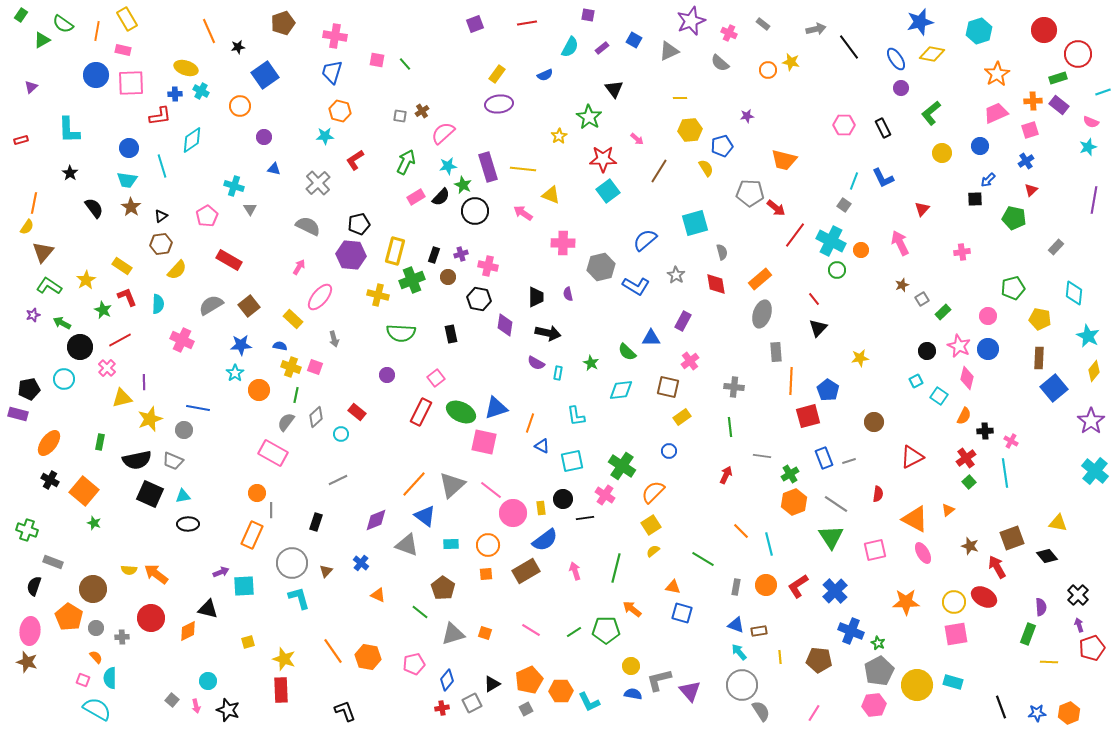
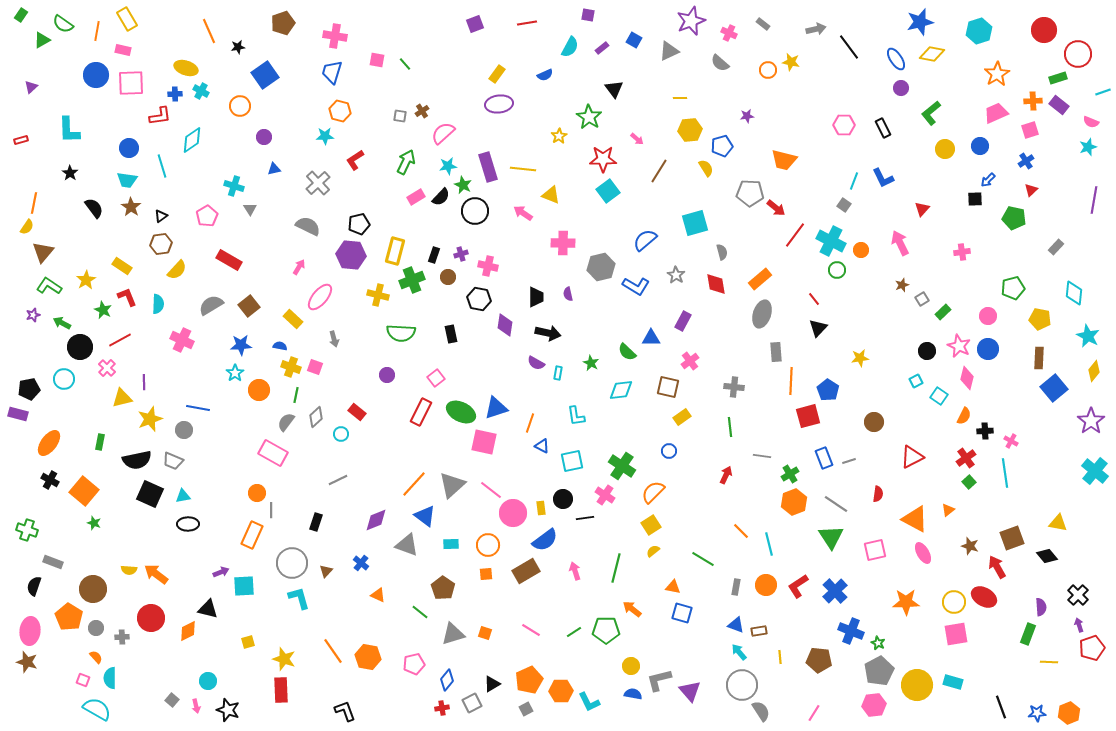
yellow circle at (942, 153): moved 3 px right, 4 px up
blue triangle at (274, 169): rotated 24 degrees counterclockwise
